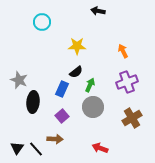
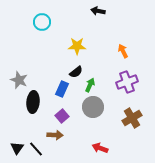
brown arrow: moved 4 px up
